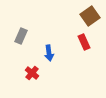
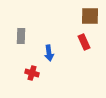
brown square: rotated 36 degrees clockwise
gray rectangle: rotated 21 degrees counterclockwise
red cross: rotated 24 degrees counterclockwise
